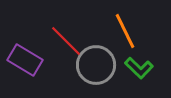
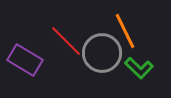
gray circle: moved 6 px right, 12 px up
